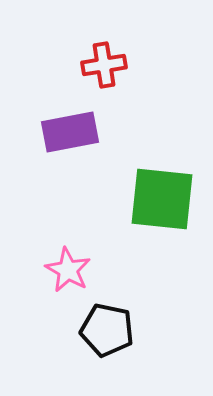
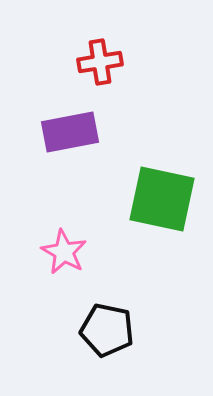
red cross: moved 4 px left, 3 px up
green square: rotated 6 degrees clockwise
pink star: moved 4 px left, 18 px up
